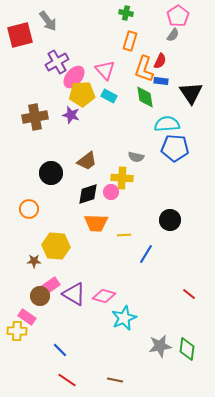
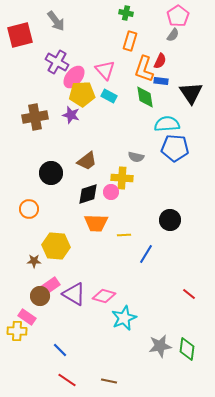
gray arrow at (48, 21): moved 8 px right
purple cross at (57, 62): rotated 30 degrees counterclockwise
brown line at (115, 380): moved 6 px left, 1 px down
